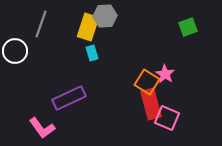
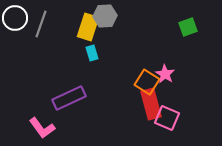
white circle: moved 33 px up
